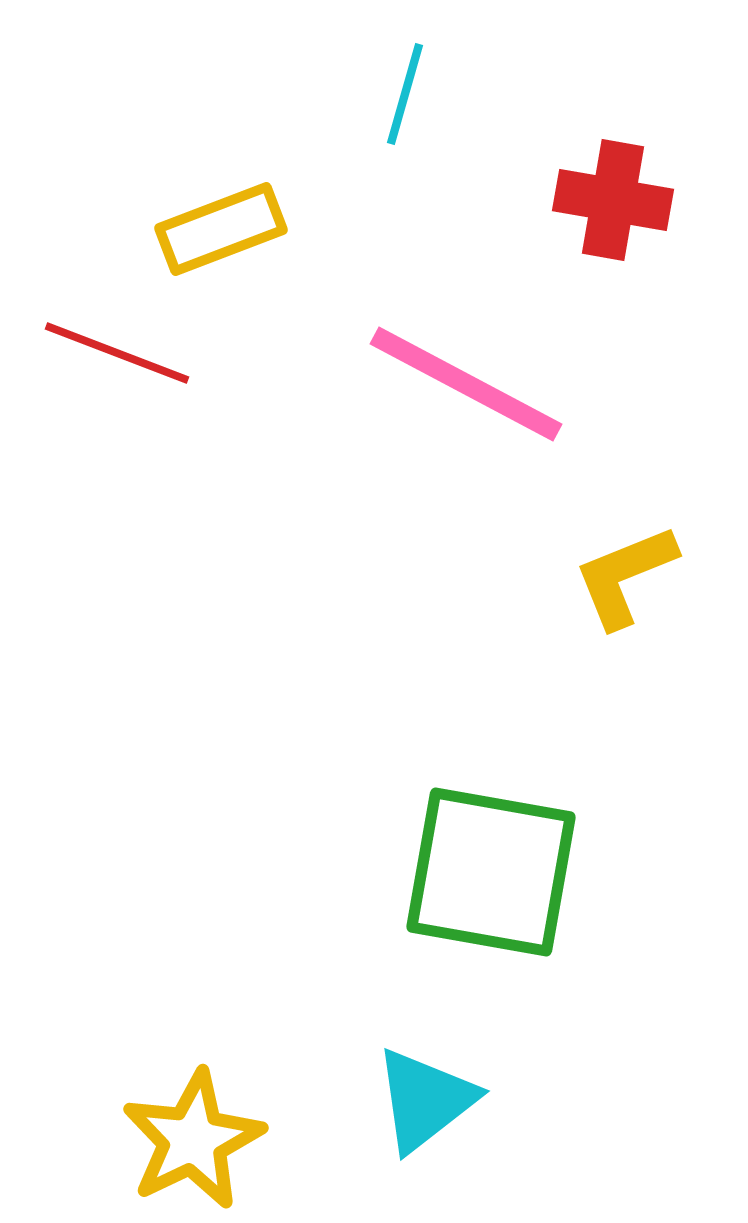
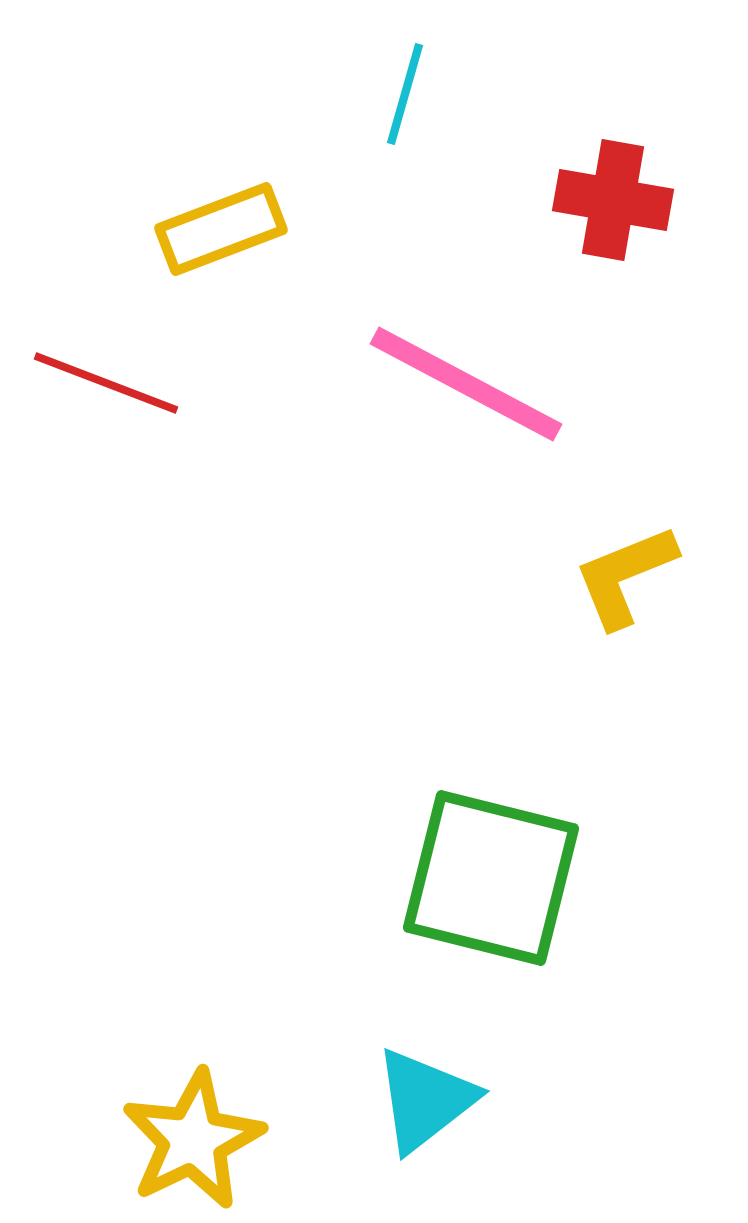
red line: moved 11 px left, 30 px down
green square: moved 6 px down; rotated 4 degrees clockwise
